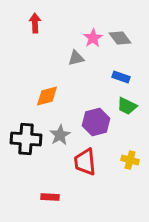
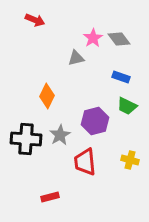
red arrow: moved 3 px up; rotated 114 degrees clockwise
gray diamond: moved 1 px left, 1 px down
orange diamond: rotated 50 degrees counterclockwise
purple hexagon: moved 1 px left, 1 px up
red rectangle: rotated 18 degrees counterclockwise
